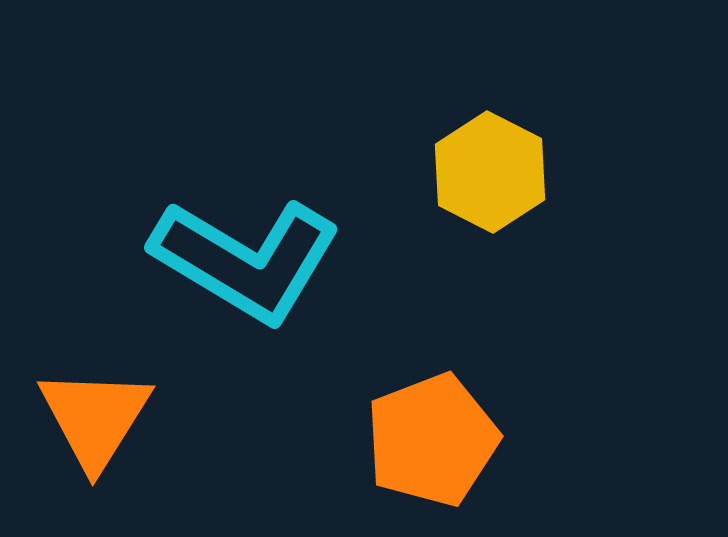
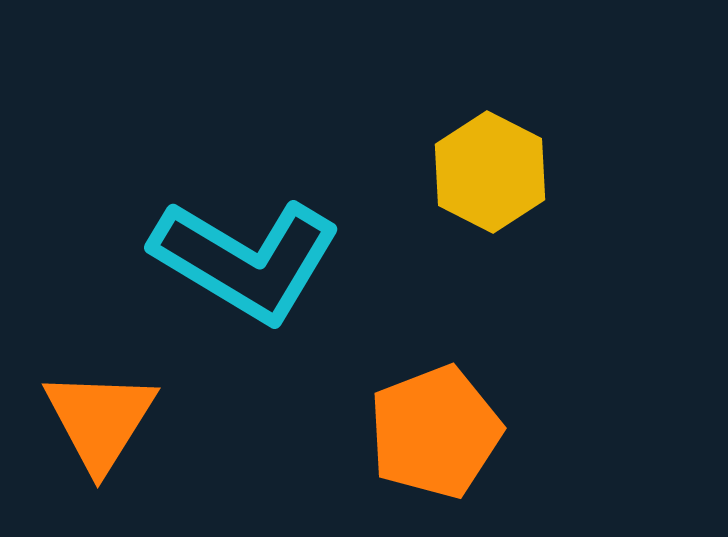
orange triangle: moved 5 px right, 2 px down
orange pentagon: moved 3 px right, 8 px up
